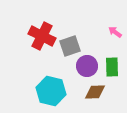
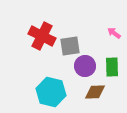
pink arrow: moved 1 px left, 1 px down
gray square: rotated 10 degrees clockwise
purple circle: moved 2 px left
cyan hexagon: moved 1 px down
